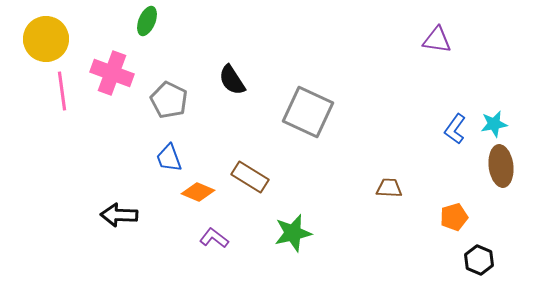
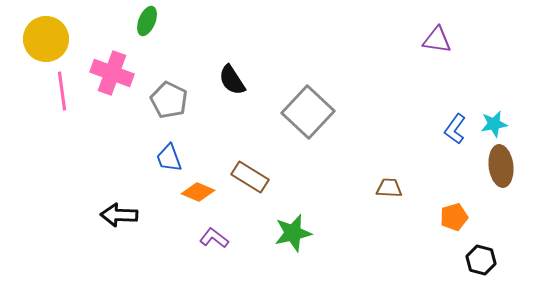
gray square: rotated 18 degrees clockwise
black hexagon: moved 2 px right; rotated 8 degrees counterclockwise
